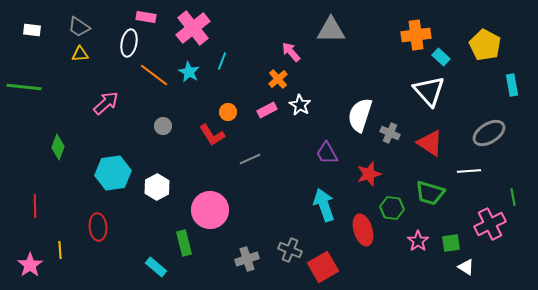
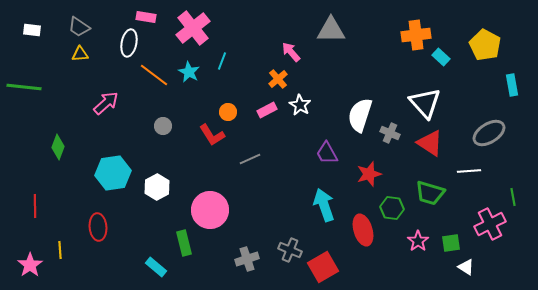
white triangle at (429, 91): moved 4 px left, 12 px down
